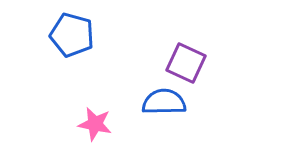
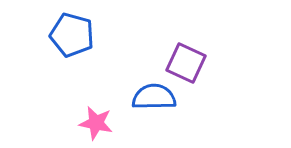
blue semicircle: moved 10 px left, 5 px up
pink star: moved 1 px right, 1 px up
